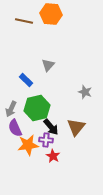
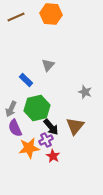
brown line: moved 8 px left, 4 px up; rotated 36 degrees counterclockwise
brown triangle: moved 1 px left, 1 px up
purple cross: rotated 32 degrees counterclockwise
orange star: moved 1 px right, 3 px down
